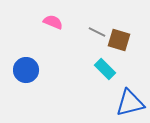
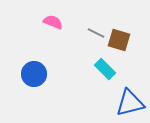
gray line: moved 1 px left, 1 px down
blue circle: moved 8 px right, 4 px down
